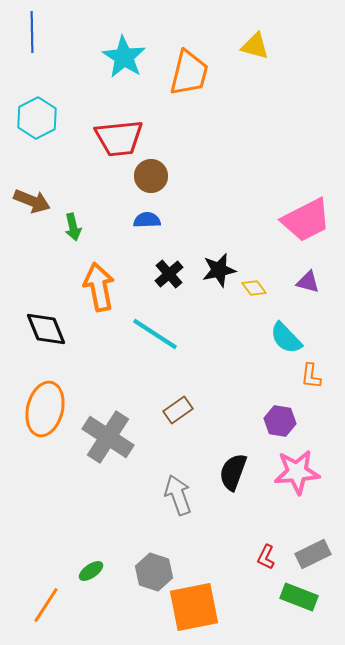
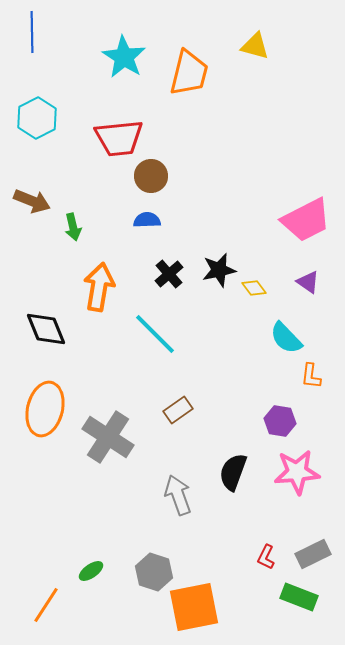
purple triangle: rotated 20 degrees clockwise
orange arrow: rotated 21 degrees clockwise
cyan line: rotated 12 degrees clockwise
